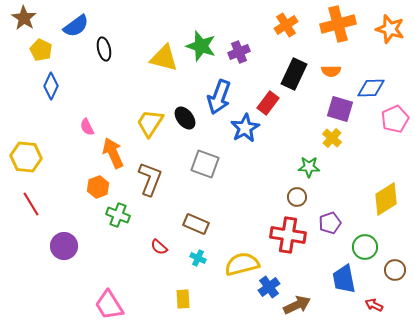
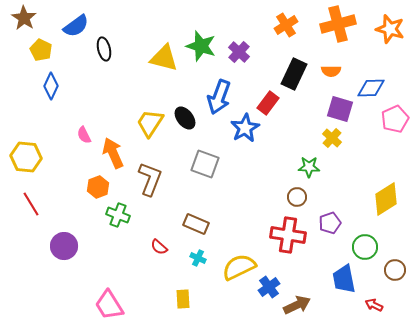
purple cross at (239, 52): rotated 25 degrees counterclockwise
pink semicircle at (87, 127): moved 3 px left, 8 px down
yellow semicircle at (242, 264): moved 3 px left, 3 px down; rotated 12 degrees counterclockwise
